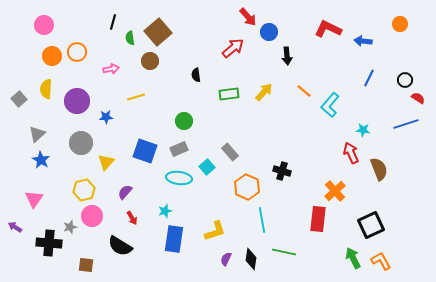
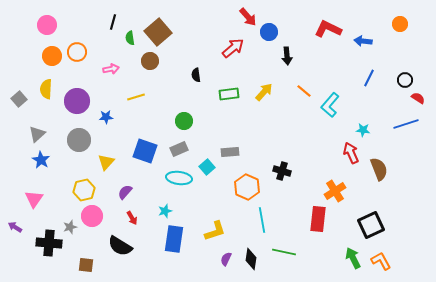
pink circle at (44, 25): moved 3 px right
gray circle at (81, 143): moved 2 px left, 3 px up
gray rectangle at (230, 152): rotated 54 degrees counterclockwise
orange cross at (335, 191): rotated 10 degrees clockwise
